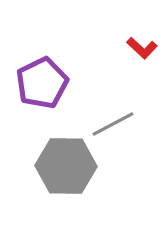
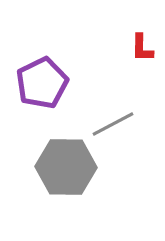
red L-shape: rotated 48 degrees clockwise
gray hexagon: moved 1 px down
